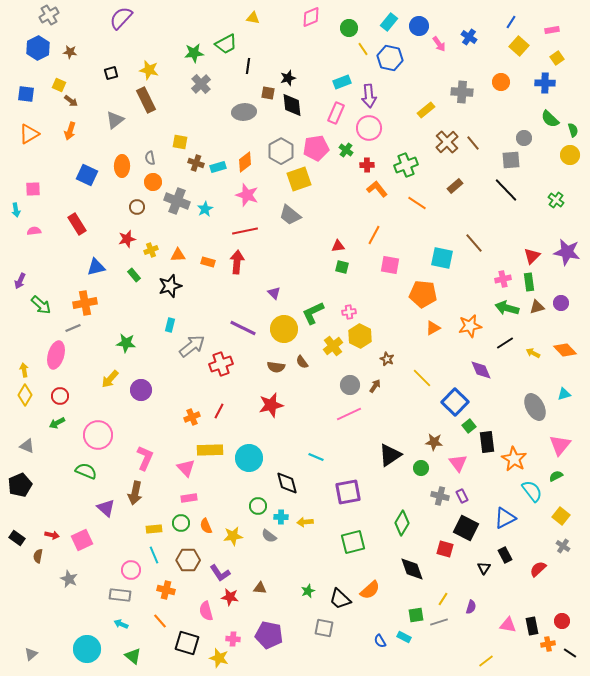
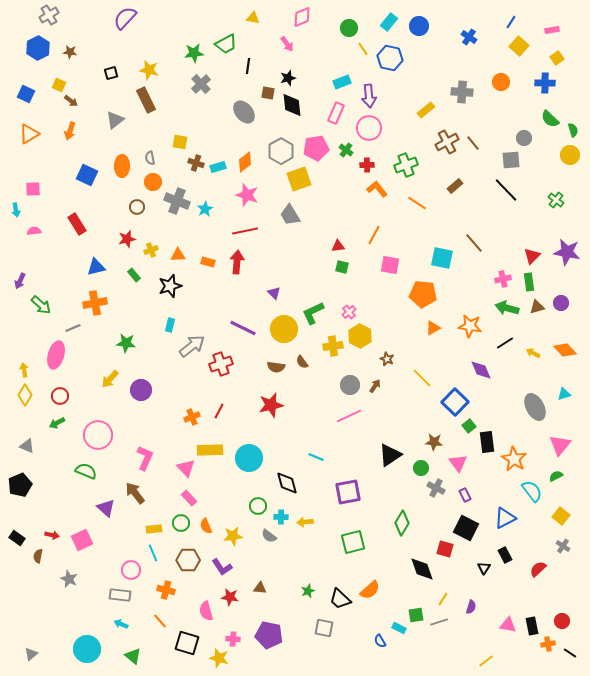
pink diamond at (311, 17): moved 9 px left
purple semicircle at (121, 18): moved 4 px right
pink arrow at (439, 44): moved 152 px left
blue square at (26, 94): rotated 18 degrees clockwise
gray ellipse at (244, 112): rotated 55 degrees clockwise
brown cross at (447, 142): rotated 15 degrees clockwise
gray trapezoid at (290, 215): rotated 20 degrees clockwise
orange cross at (85, 303): moved 10 px right
pink cross at (349, 312): rotated 32 degrees counterclockwise
orange star at (470, 326): rotated 20 degrees clockwise
yellow cross at (333, 346): rotated 30 degrees clockwise
pink line at (349, 414): moved 2 px down
brown arrow at (135, 493): rotated 130 degrees clockwise
gray cross at (440, 496): moved 4 px left, 8 px up; rotated 12 degrees clockwise
purple rectangle at (462, 496): moved 3 px right, 1 px up
pink rectangle at (189, 498): rotated 56 degrees clockwise
cyan line at (154, 555): moved 1 px left, 2 px up
black diamond at (412, 569): moved 10 px right
purple L-shape at (220, 573): moved 2 px right, 6 px up
cyan rectangle at (404, 637): moved 5 px left, 9 px up
